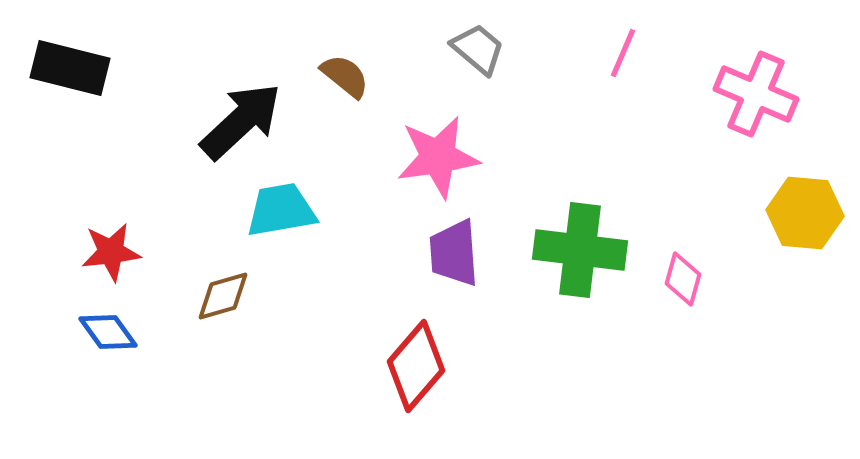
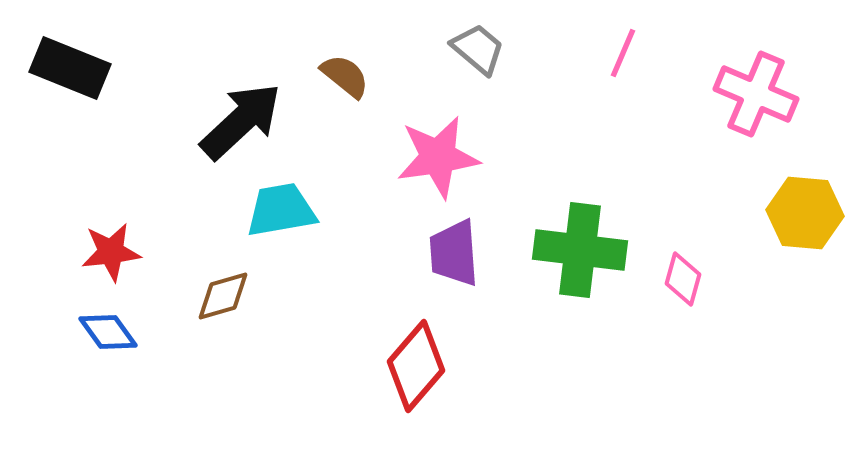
black rectangle: rotated 8 degrees clockwise
